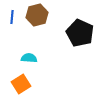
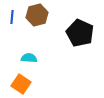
orange square: rotated 24 degrees counterclockwise
